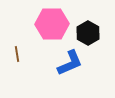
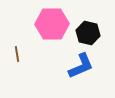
black hexagon: rotated 15 degrees counterclockwise
blue L-shape: moved 11 px right, 3 px down
